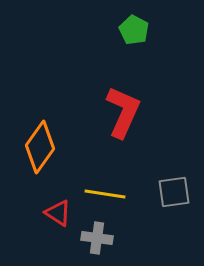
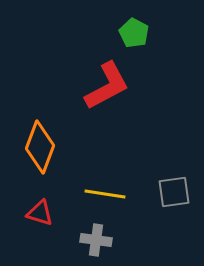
green pentagon: moved 3 px down
red L-shape: moved 16 px left, 26 px up; rotated 38 degrees clockwise
orange diamond: rotated 15 degrees counterclockwise
red triangle: moved 18 px left; rotated 16 degrees counterclockwise
gray cross: moved 1 px left, 2 px down
